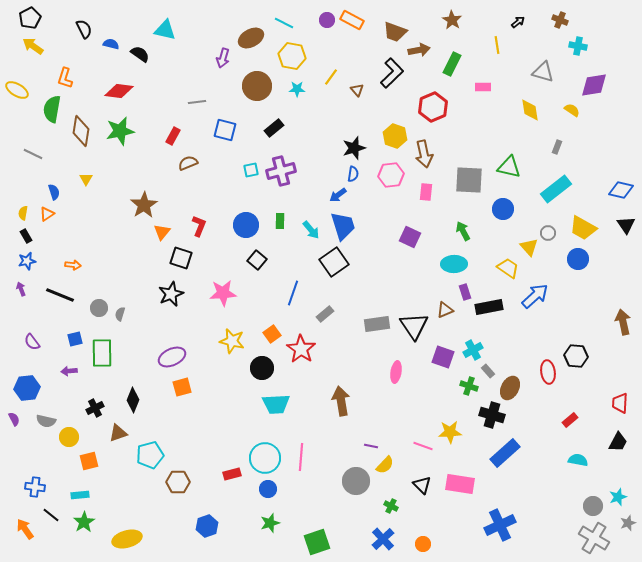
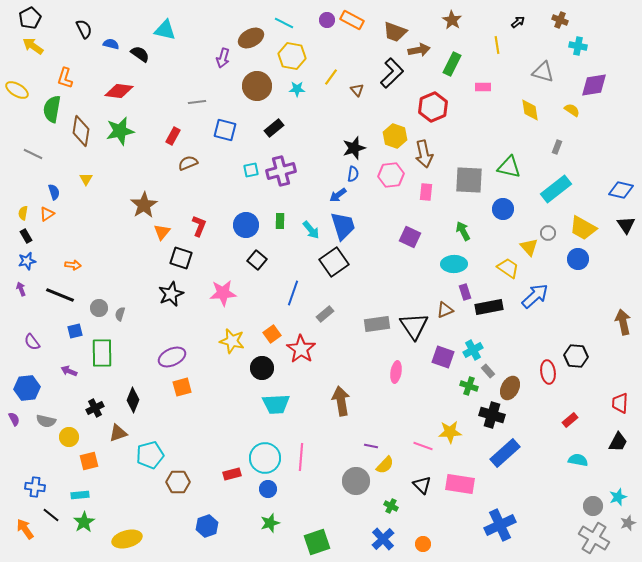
blue square at (75, 339): moved 8 px up
purple arrow at (69, 371): rotated 28 degrees clockwise
